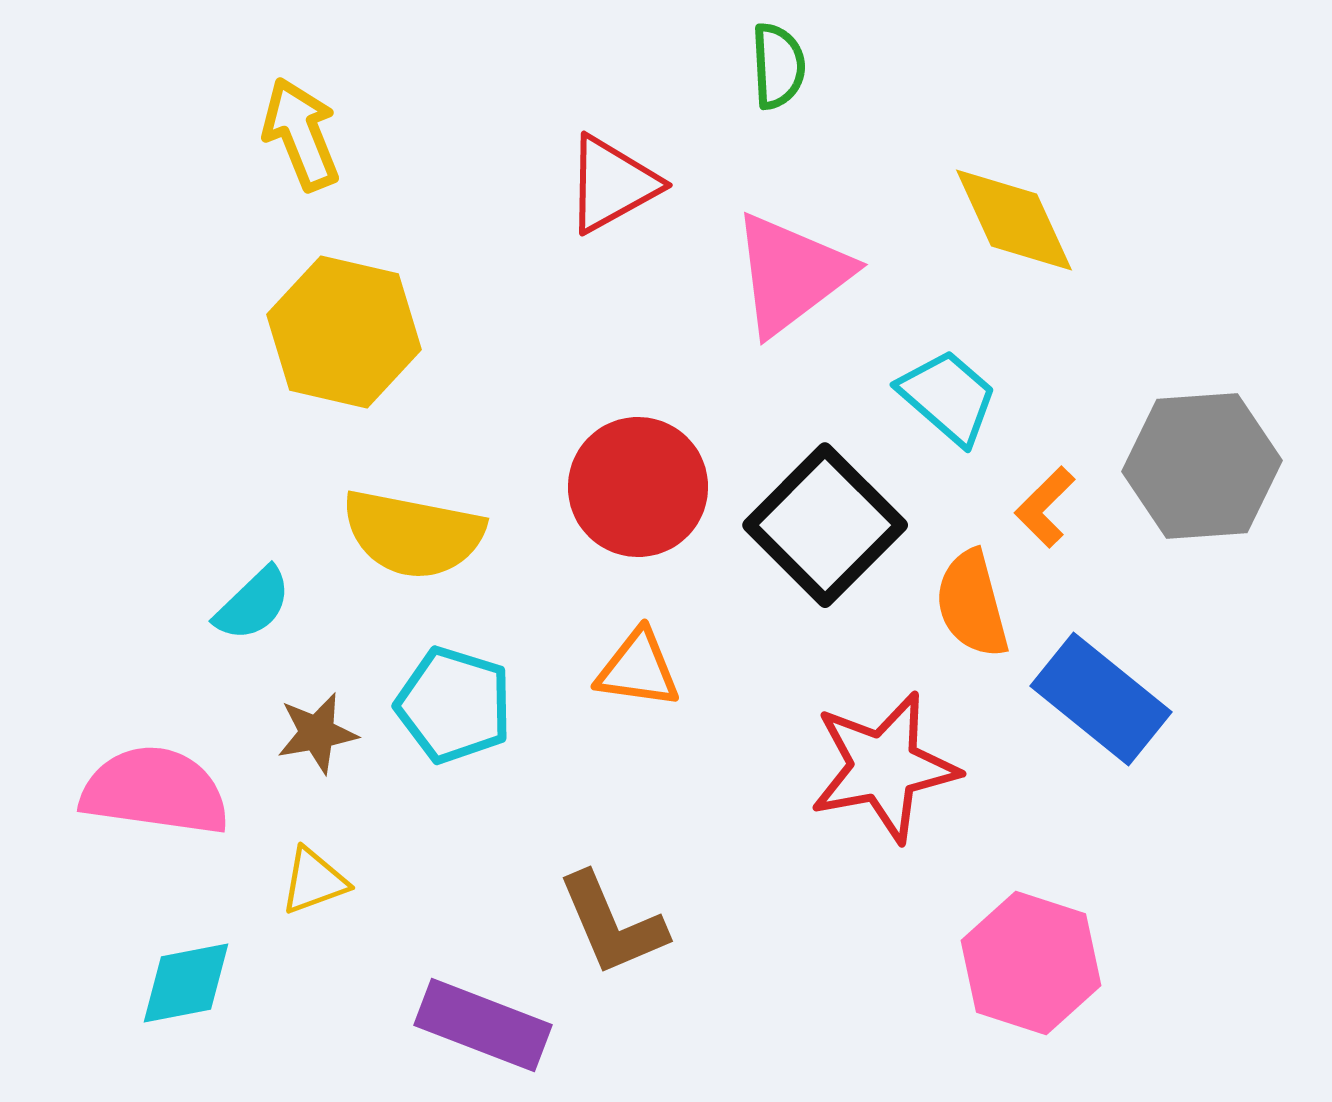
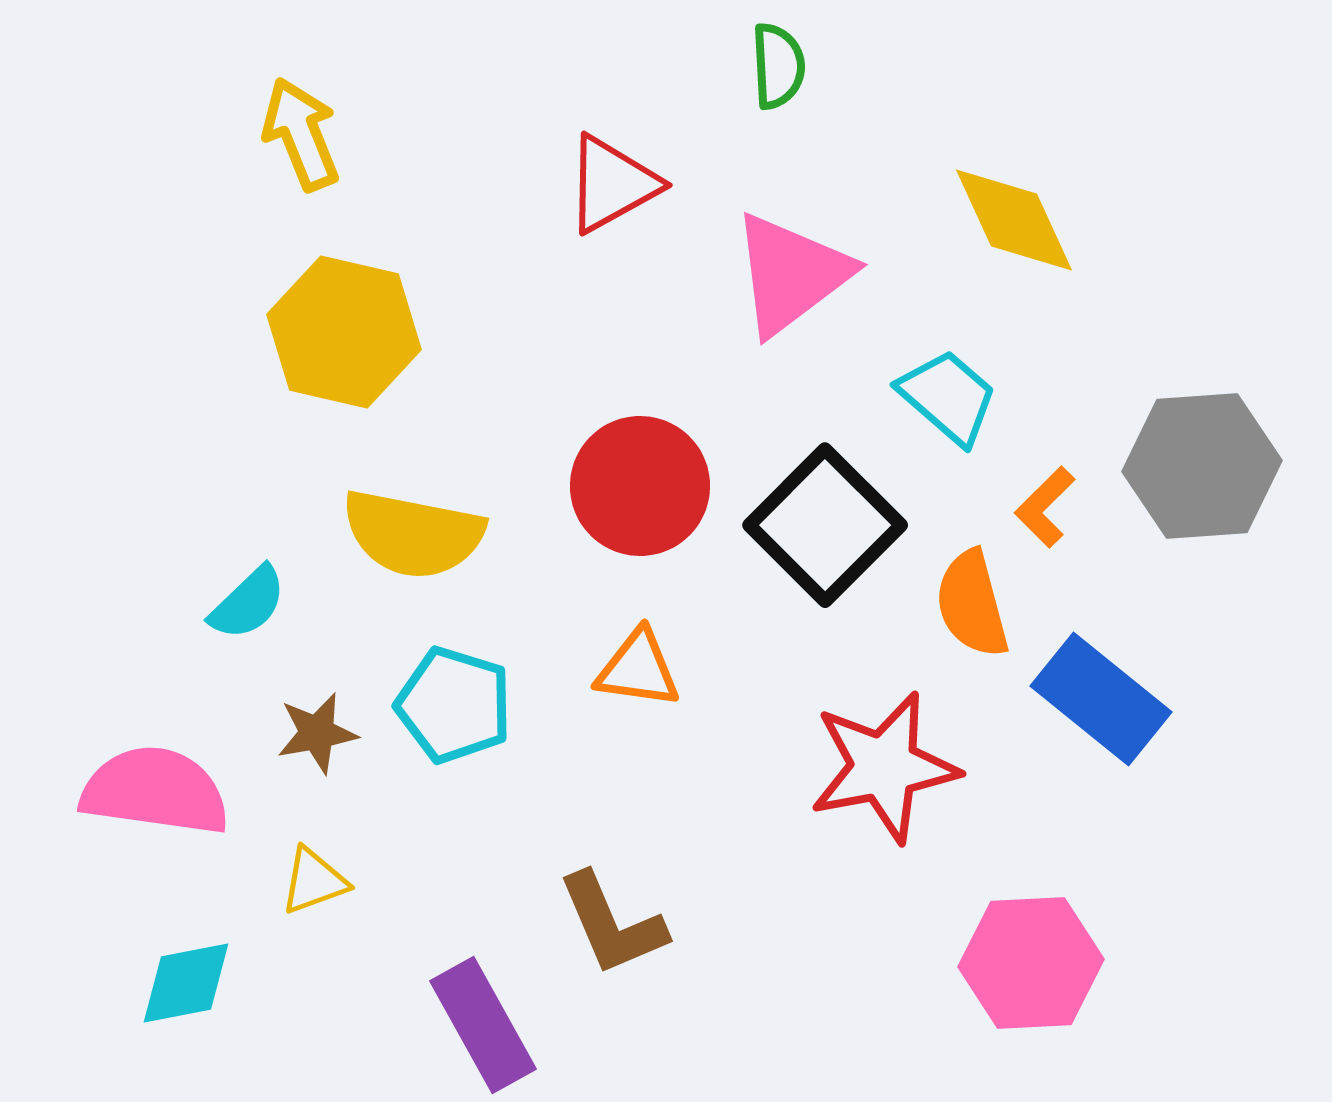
red circle: moved 2 px right, 1 px up
cyan semicircle: moved 5 px left, 1 px up
pink hexagon: rotated 21 degrees counterclockwise
purple rectangle: rotated 40 degrees clockwise
